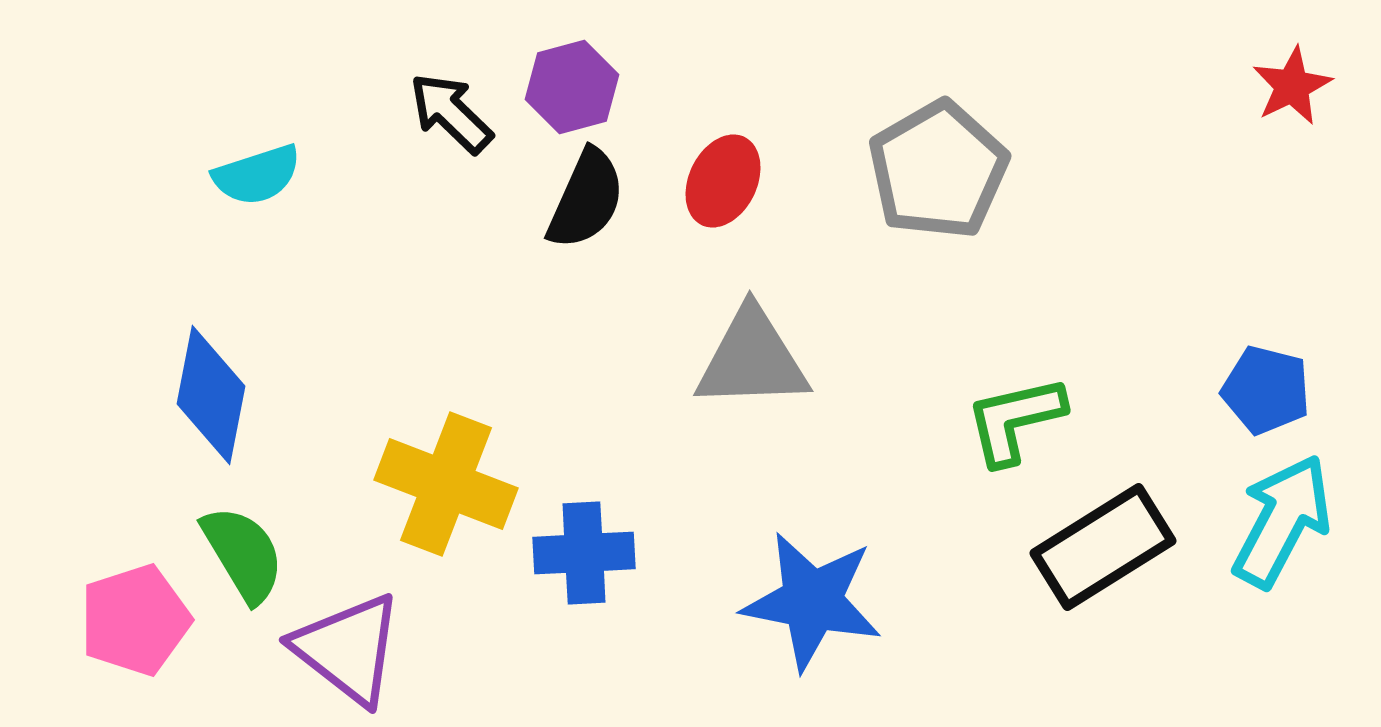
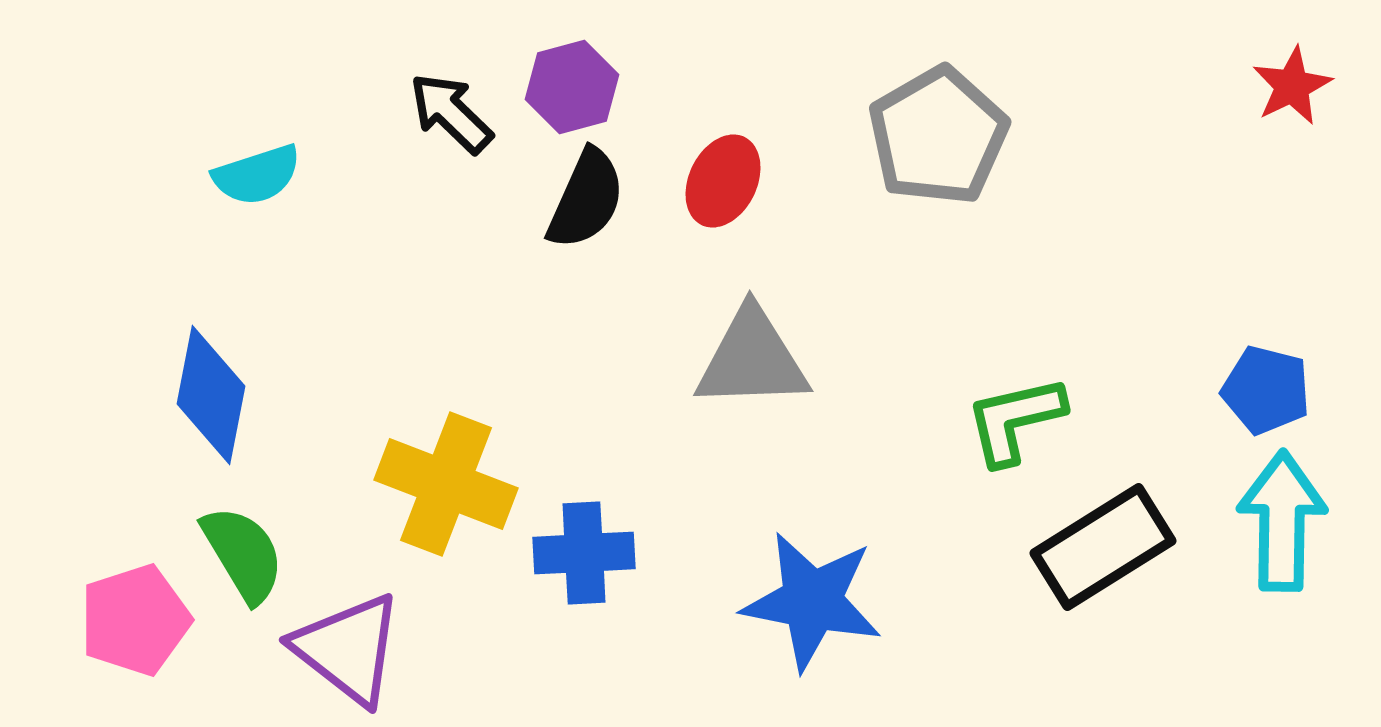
gray pentagon: moved 34 px up
cyan arrow: rotated 27 degrees counterclockwise
